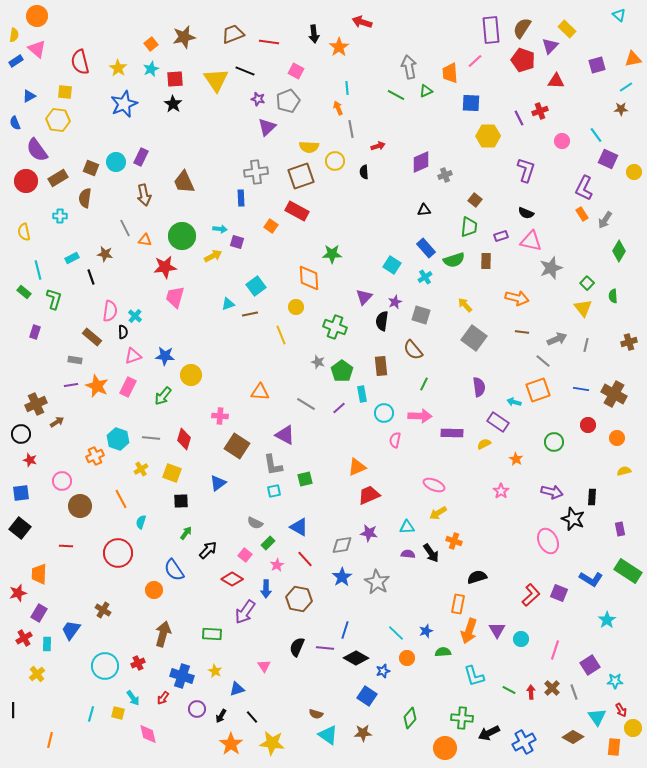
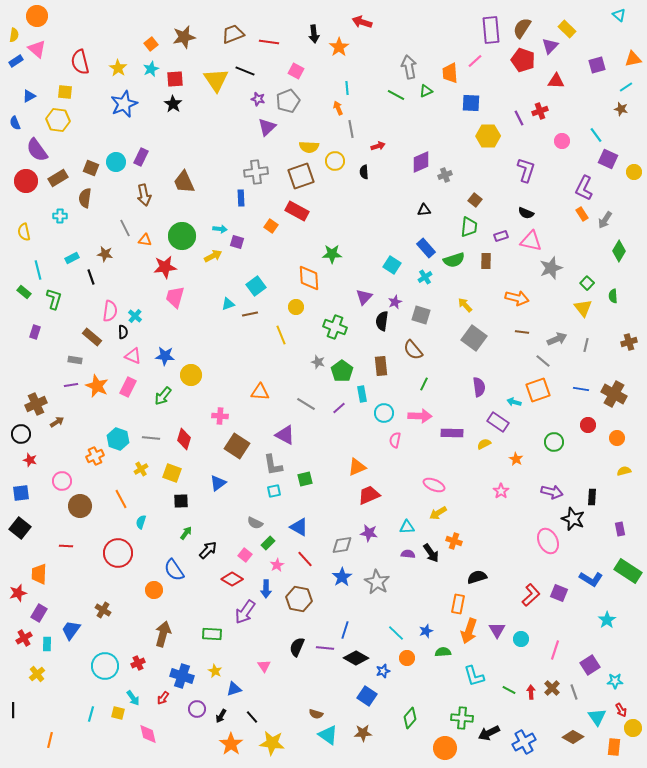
brown star at (621, 109): rotated 16 degrees clockwise
pink triangle at (133, 356): rotated 42 degrees clockwise
blue triangle at (237, 689): moved 3 px left
